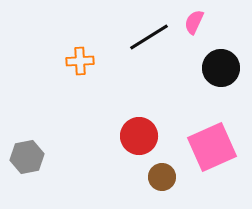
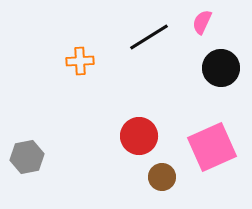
pink semicircle: moved 8 px right
